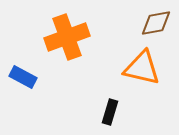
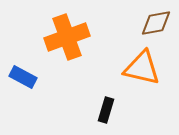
black rectangle: moved 4 px left, 2 px up
